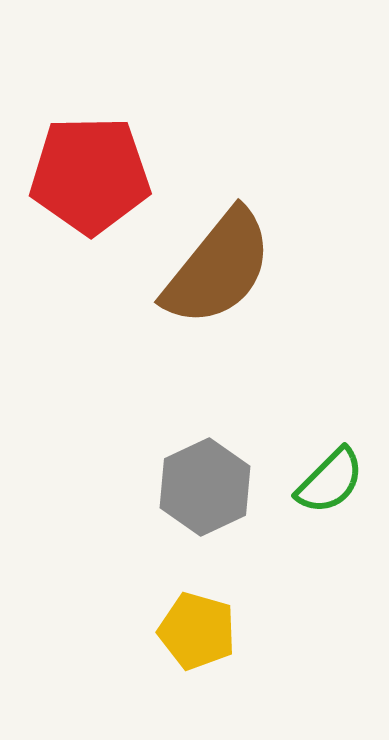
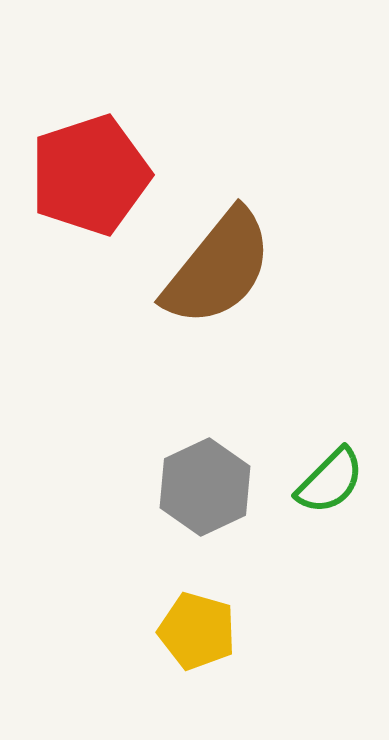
red pentagon: rotated 17 degrees counterclockwise
